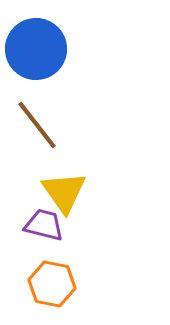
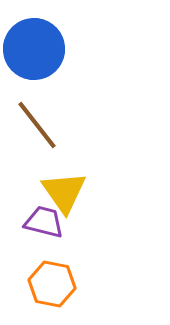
blue circle: moved 2 px left
purple trapezoid: moved 3 px up
